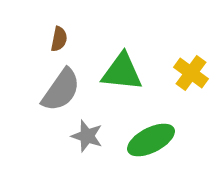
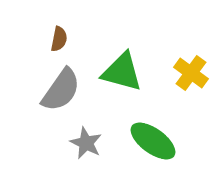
green triangle: rotated 9 degrees clockwise
gray star: moved 1 px left, 7 px down; rotated 8 degrees clockwise
green ellipse: moved 2 px right, 1 px down; rotated 63 degrees clockwise
